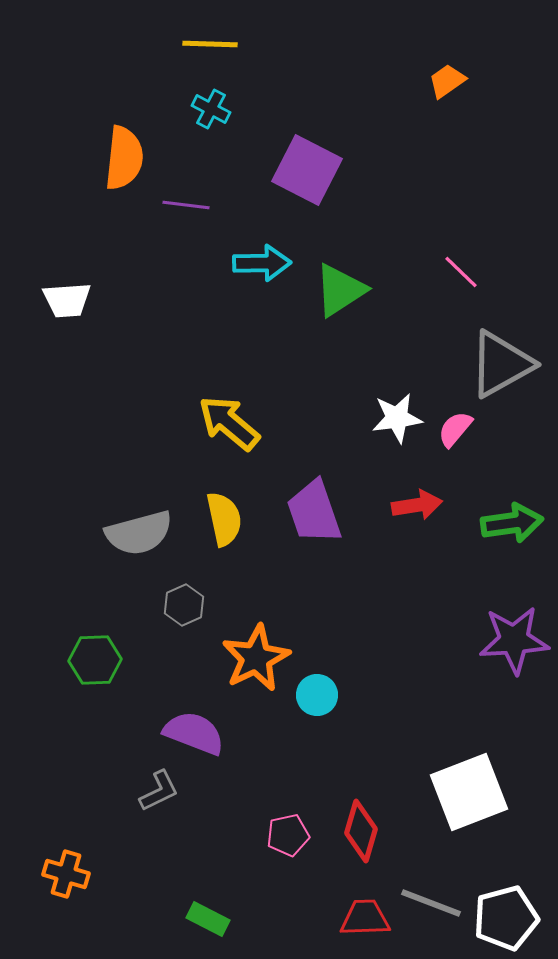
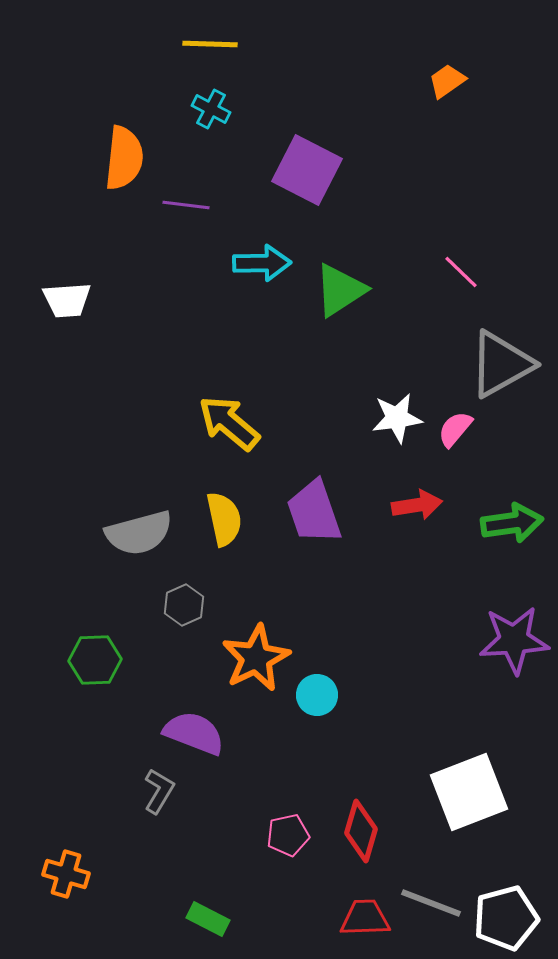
gray L-shape: rotated 33 degrees counterclockwise
